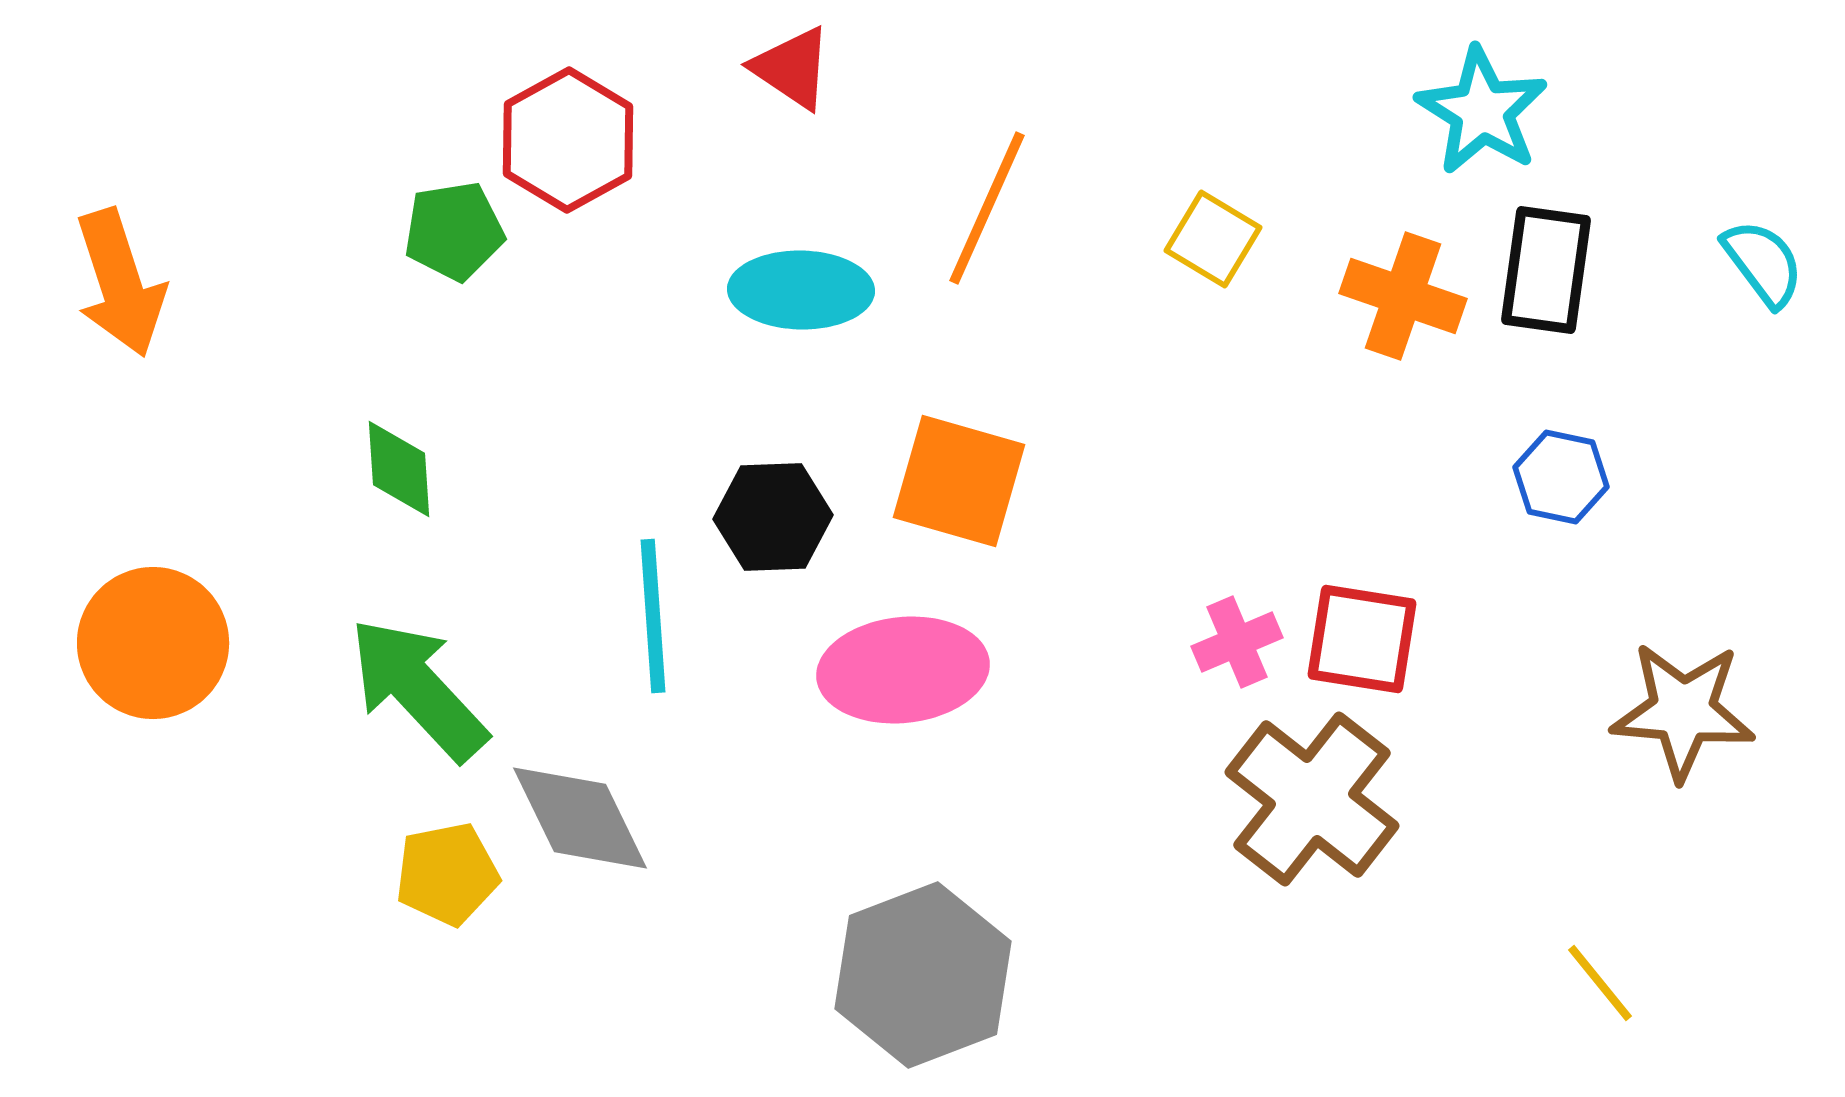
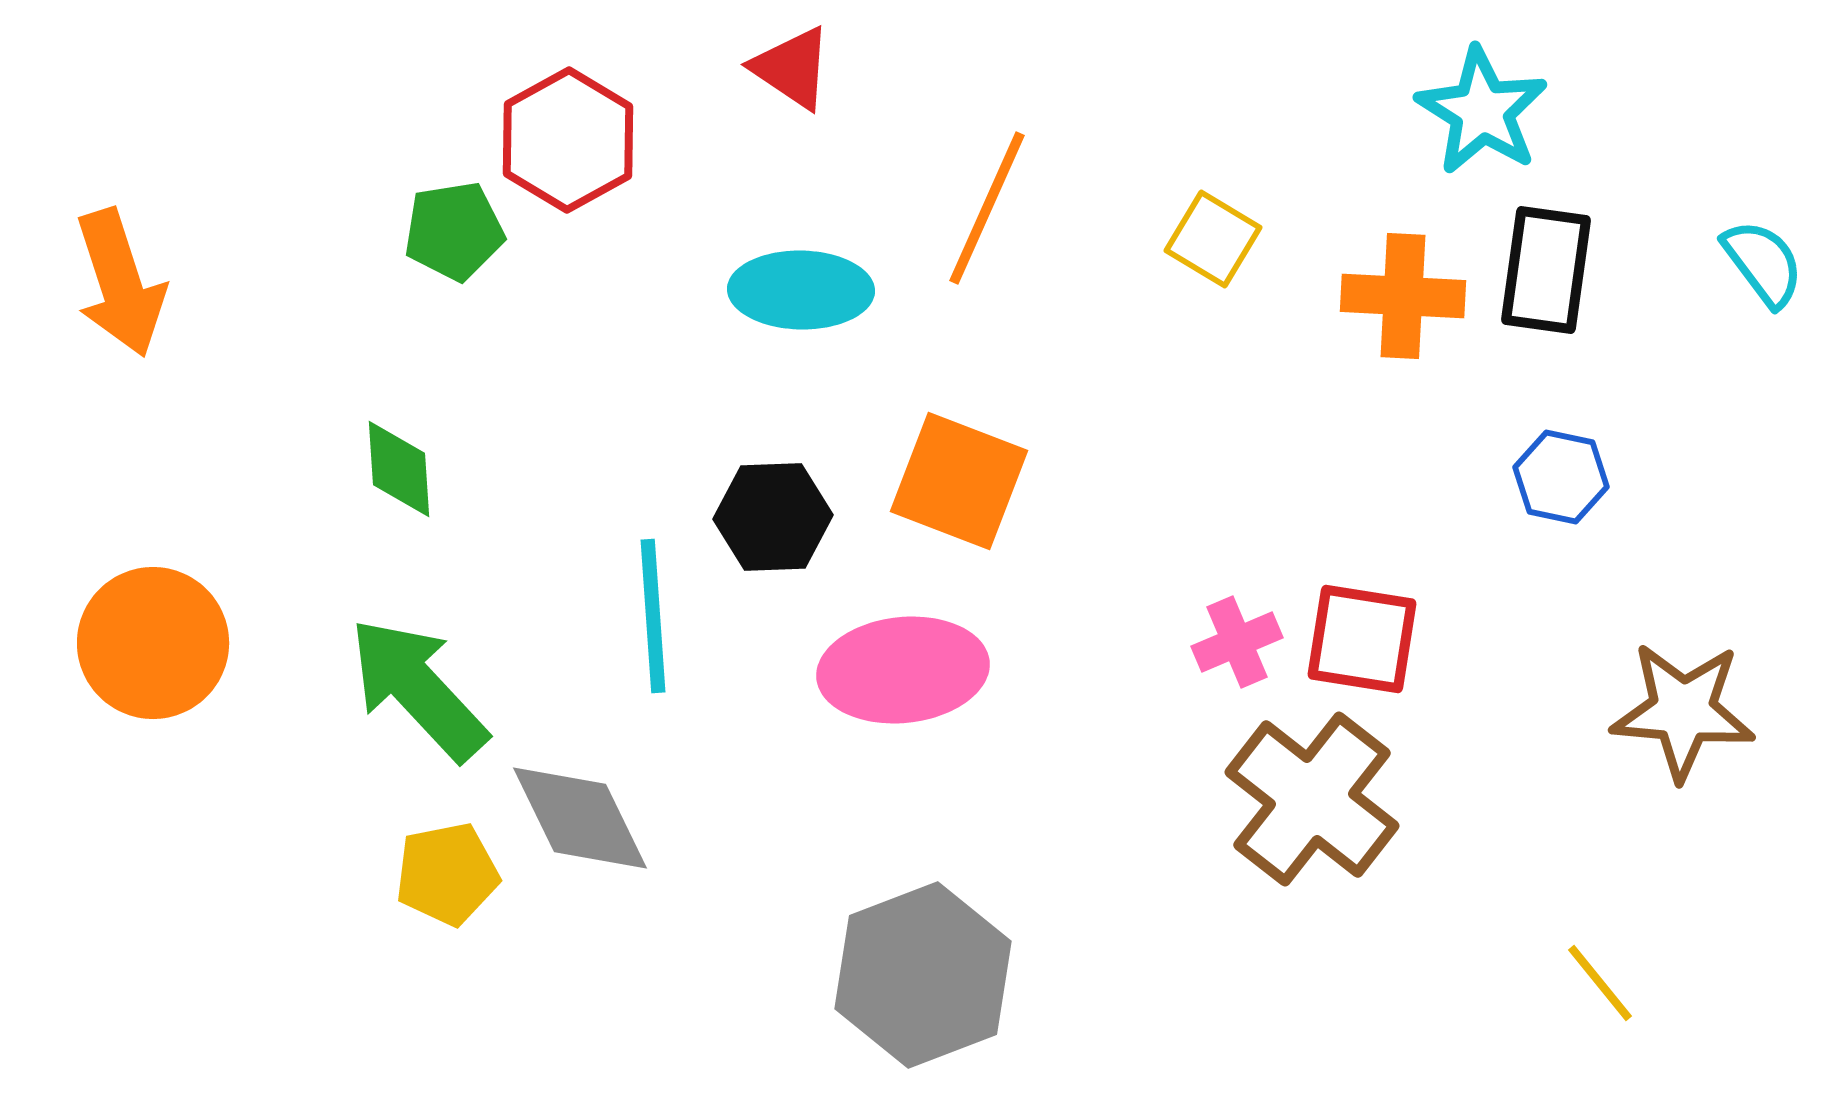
orange cross: rotated 16 degrees counterclockwise
orange square: rotated 5 degrees clockwise
